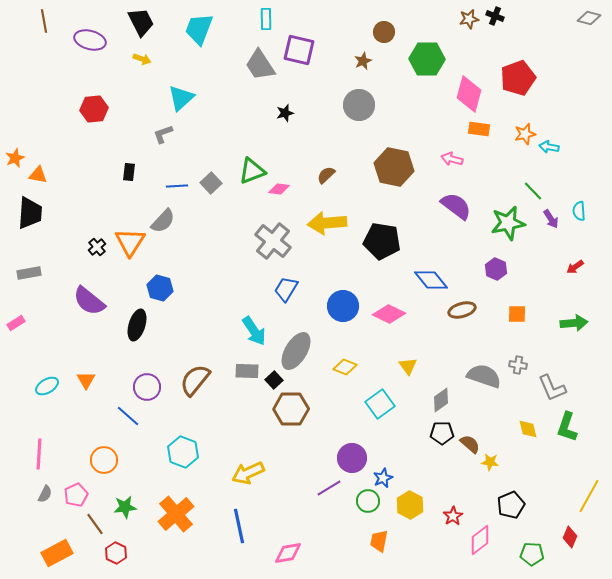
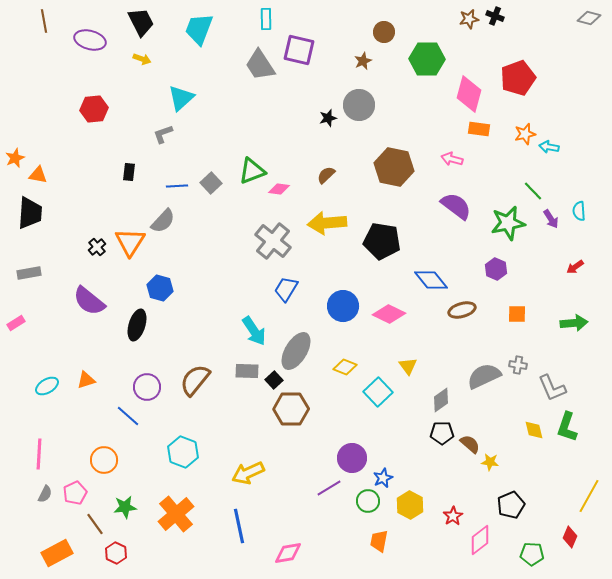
black star at (285, 113): moved 43 px right, 5 px down
gray semicircle at (484, 376): rotated 44 degrees counterclockwise
orange triangle at (86, 380): rotated 42 degrees clockwise
cyan square at (380, 404): moved 2 px left, 12 px up; rotated 8 degrees counterclockwise
yellow diamond at (528, 429): moved 6 px right, 1 px down
pink pentagon at (76, 495): moved 1 px left, 2 px up
